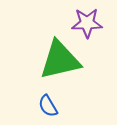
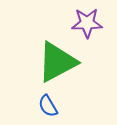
green triangle: moved 3 px left, 2 px down; rotated 15 degrees counterclockwise
